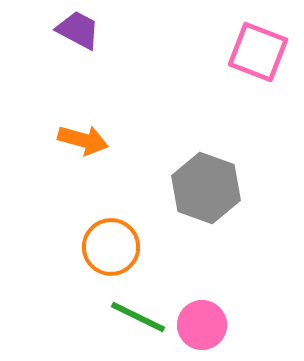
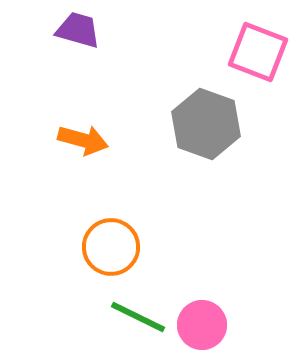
purple trapezoid: rotated 12 degrees counterclockwise
gray hexagon: moved 64 px up
